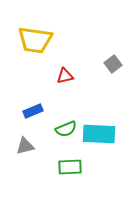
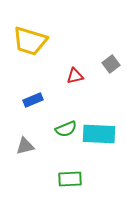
yellow trapezoid: moved 5 px left, 1 px down; rotated 9 degrees clockwise
gray square: moved 2 px left
red triangle: moved 10 px right
blue rectangle: moved 11 px up
green rectangle: moved 12 px down
